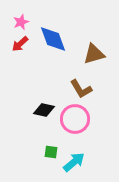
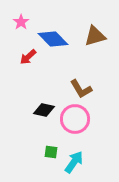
pink star: rotated 14 degrees counterclockwise
blue diamond: rotated 24 degrees counterclockwise
red arrow: moved 8 px right, 13 px down
brown triangle: moved 1 px right, 18 px up
cyan arrow: rotated 15 degrees counterclockwise
